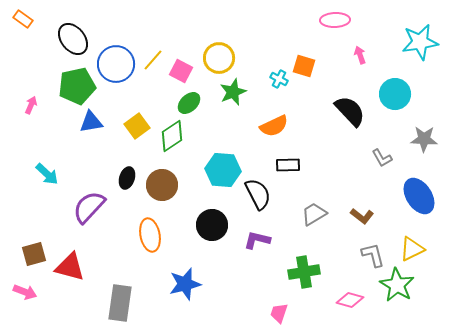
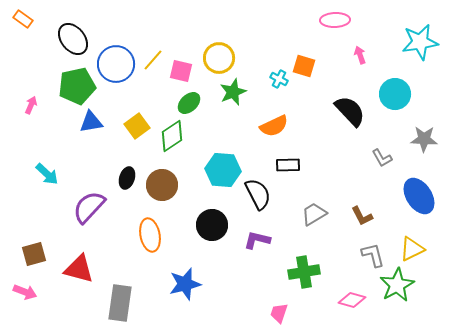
pink square at (181, 71): rotated 15 degrees counterclockwise
brown L-shape at (362, 216): rotated 25 degrees clockwise
red triangle at (70, 267): moved 9 px right, 2 px down
green star at (397, 285): rotated 12 degrees clockwise
pink diamond at (350, 300): moved 2 px right
